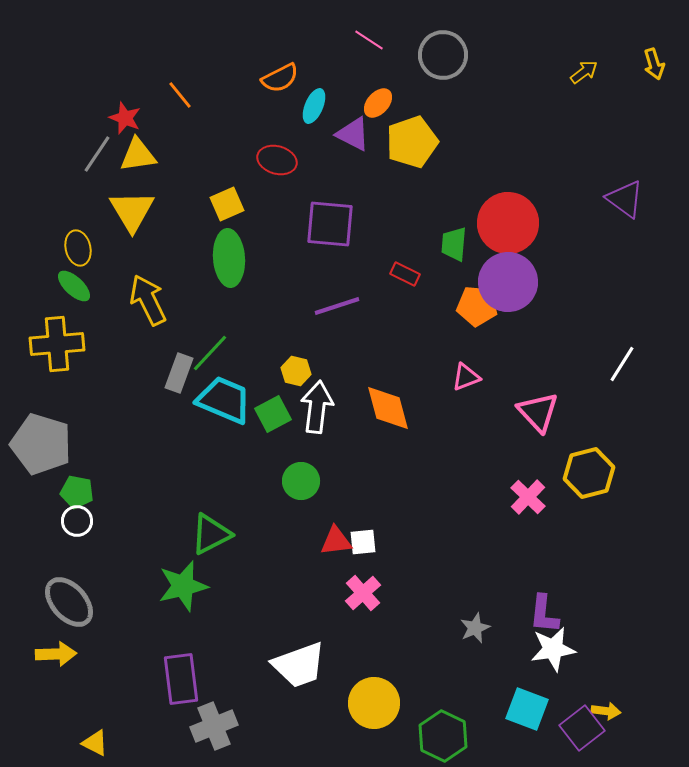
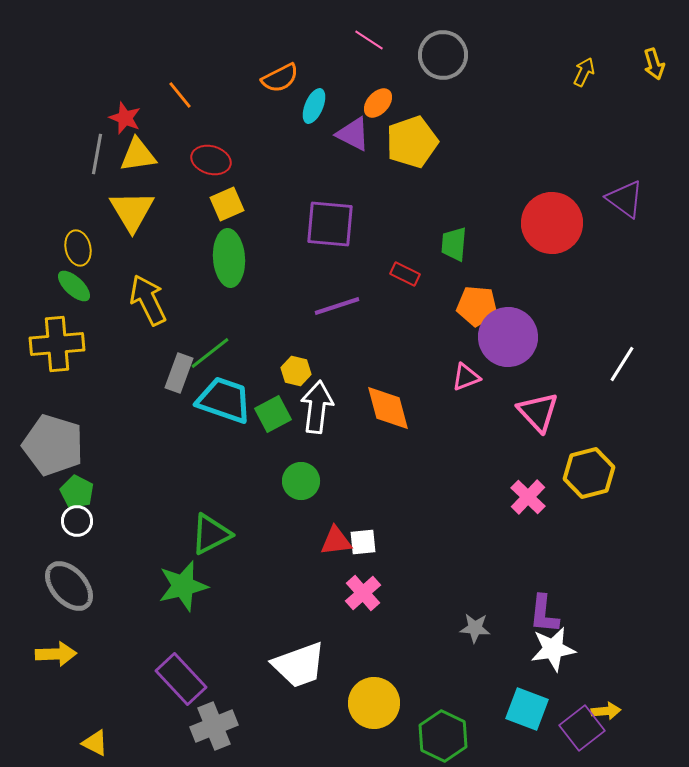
yellow arrow at (584, 72): rotated 28 degrees counterclockwise
gray line at (97, 154): rotated 24 degrees counterclockwise
red ellipse at (277, 160): moved 66 px left
red circle at (508, 223): moved 44 px right
purple circle at (508, 282): moved 55 px down
green line at (210, 353): rotated 9 degrees clockwise
cyan trapezoid at (224, 400): rotated 4 degrees counterclockwise
gray pentagon at (41, 444): moved 12 px right, 1 px down
green pentagon at (77, 492): rotated 16 degrees clockwise
gray ellipse at (69, 602): moved 16 px up
gray star at (475, 628): rotated 28 degrees clockwise
purple rectangle at (181, 679): rotated 36 degrees counterclockwise
yellow arrow at (606, 711): rotated 12 degrees counterclockwise
